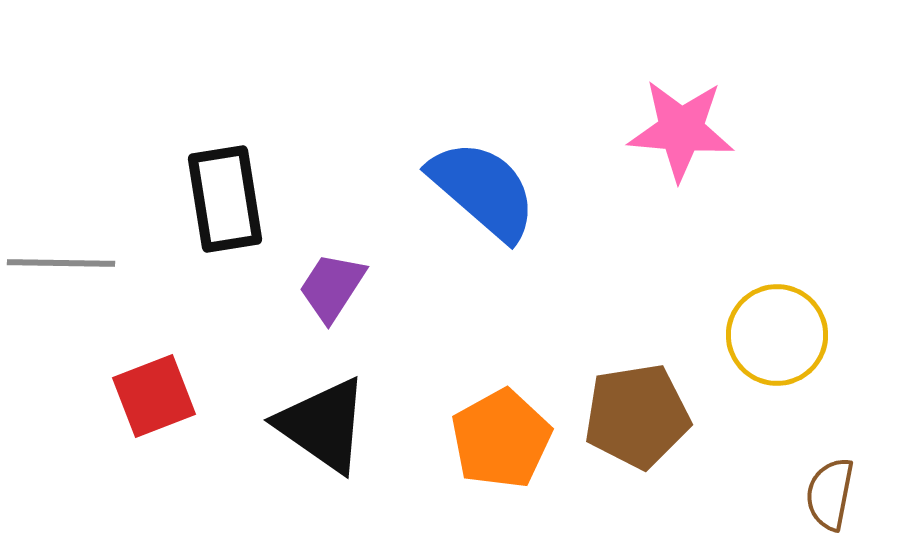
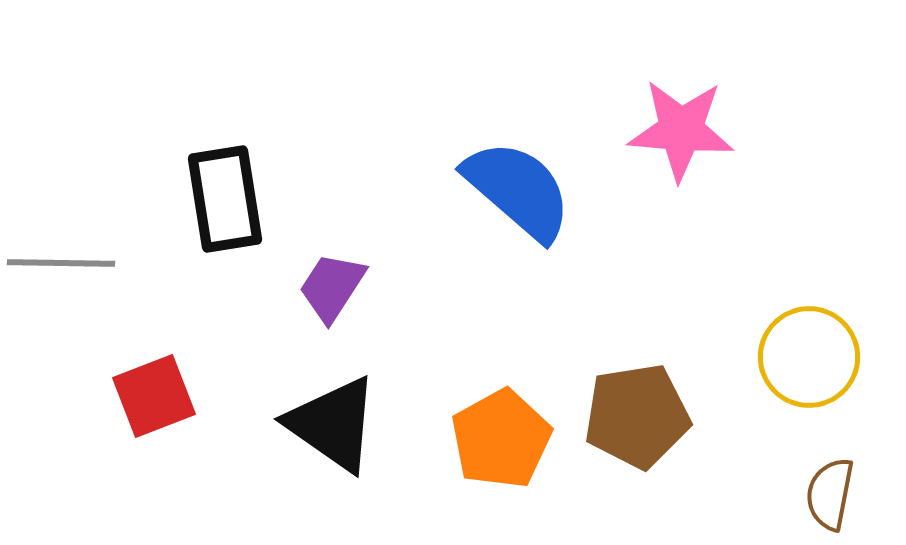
blue semicircle: moved 35 px right
yellow circle: moved 32 px right, 22 px down
black triangle: moved 10 px right, 1 px up
